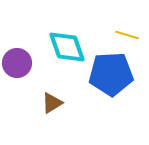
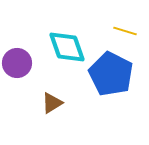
yellow line: moved 2 px left, 4 px up
blue pentagon: rotated 30 degrees clockwise
